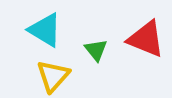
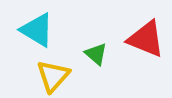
cyan triangle: moved 8 px left
green triangle: moved 4 px down; rotated 10 degrees counterclockwise
